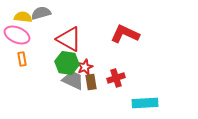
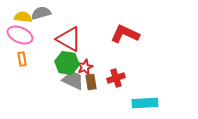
pink ellipse: moved 3 px right
